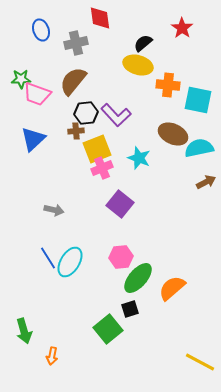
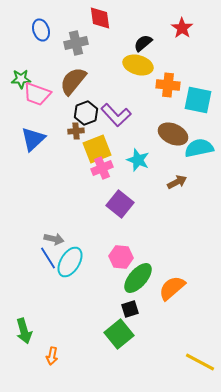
black hexagon: rotated 15 degrees counterclockwise
cyan star: moved 1 px left, 2 px down
brown arrow: moved 29 px left
gray arrow: moved 29 px down
pink hexagon: rotated 10 degrees clockwise
green square: moved 11 px right, 5 px down
